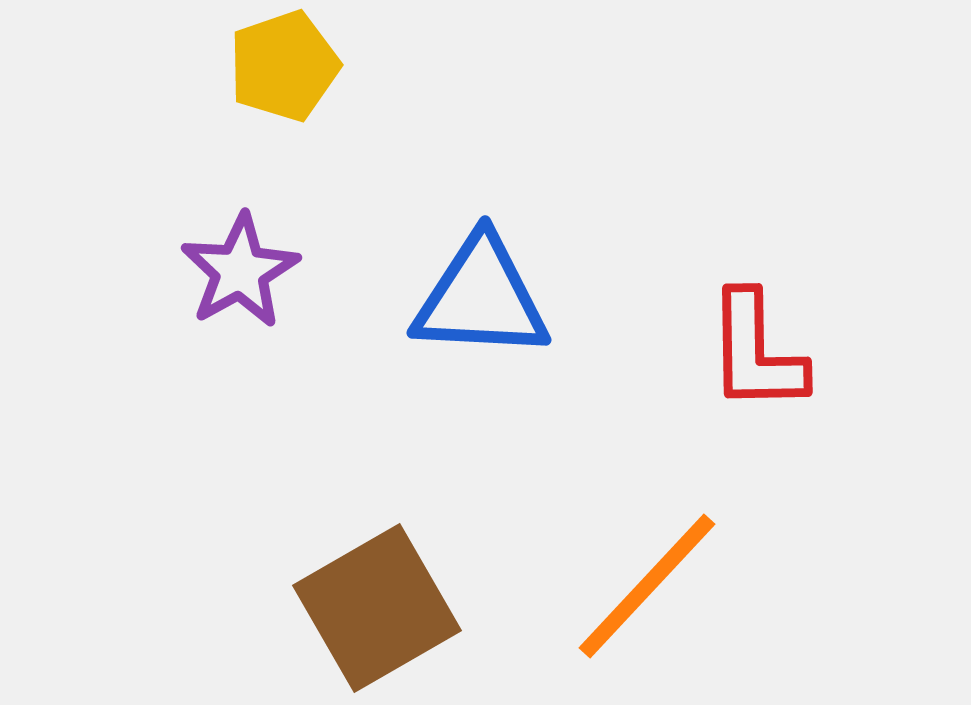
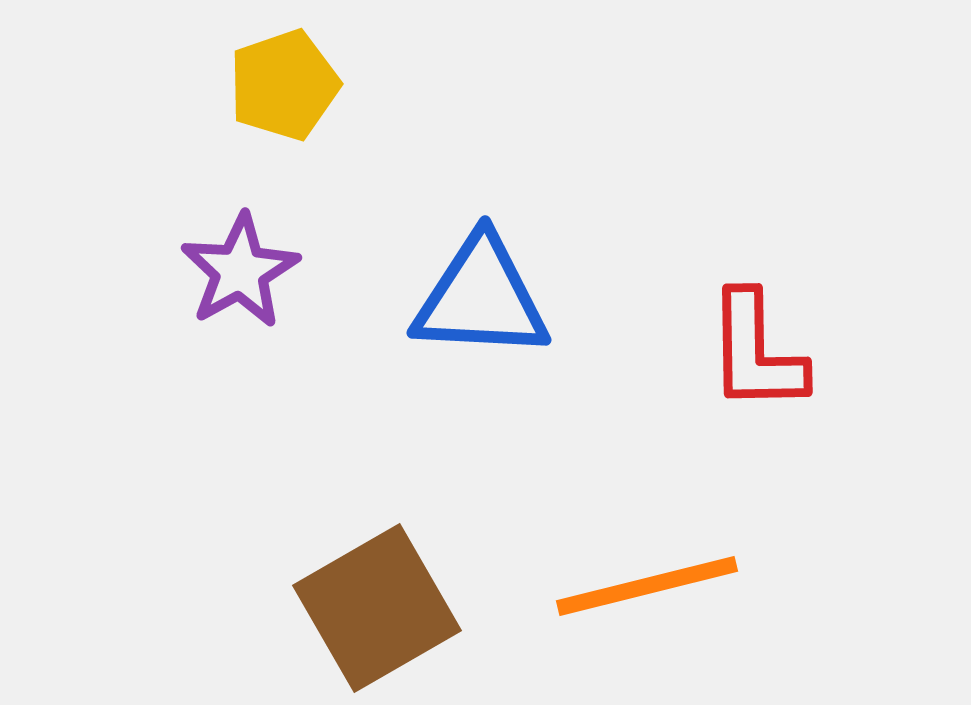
yellow pentagon: moved 19 px down
orange line: rotated 33 degrees clockwise
